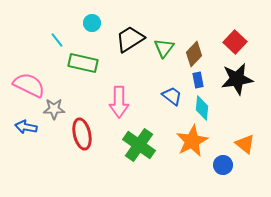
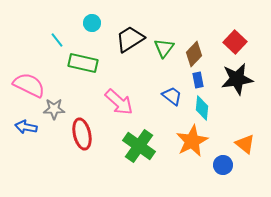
pink arrow: rotated 48 degrees counterclockwise
green cross: moved 1 px down
